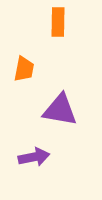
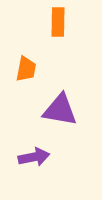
orange trapezoid: moved 2 px right
